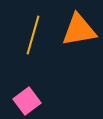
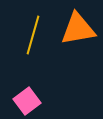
orange triangle: moved 1 px left, 1 px up
